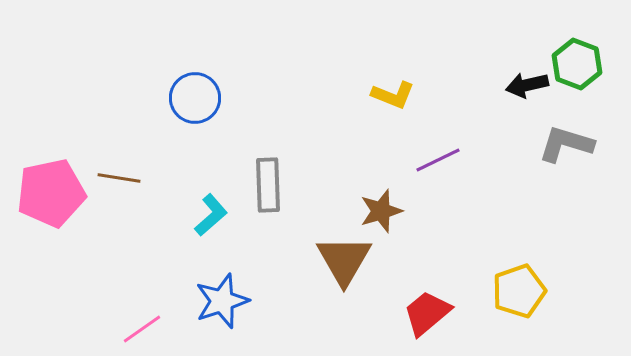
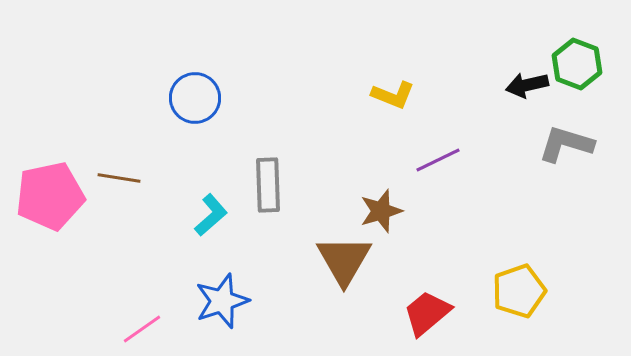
pink pentagon: moved 1 px left, 3 px down
